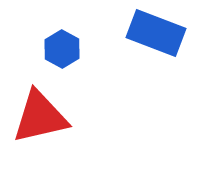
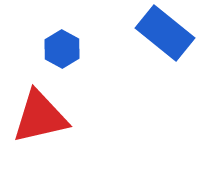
blue rectangle: moved 9 px right; rotated 18 degrees clockwise
